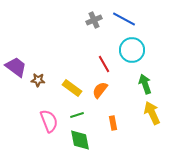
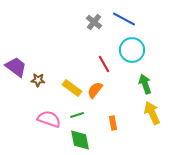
gray cross: moved 2 px down; rotated 28 degrees counterclockwise
orange semicircle: moved 5 px left
pink semicircle: moved 2 px up; rotated 50 degrees counterclockwise
